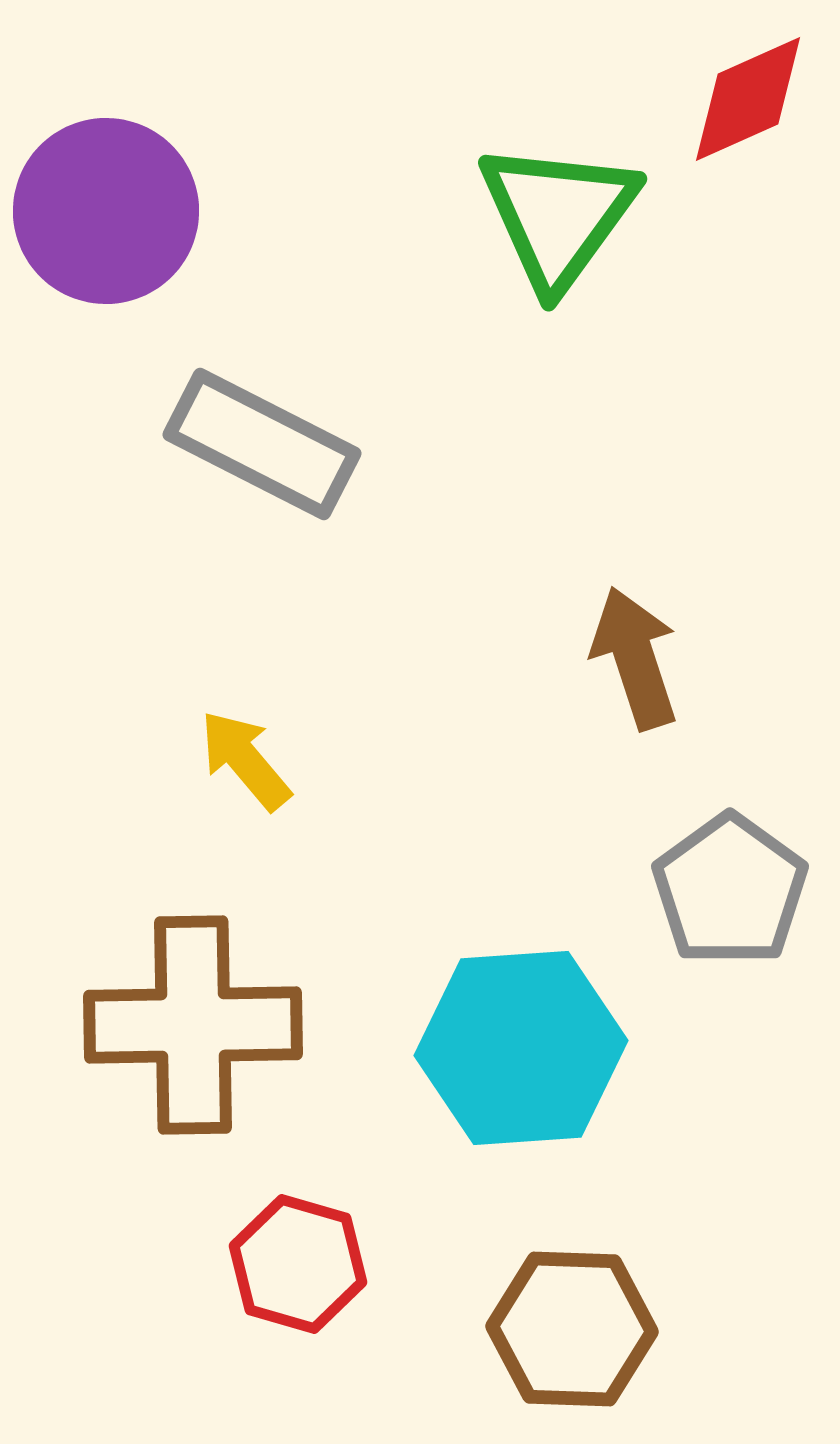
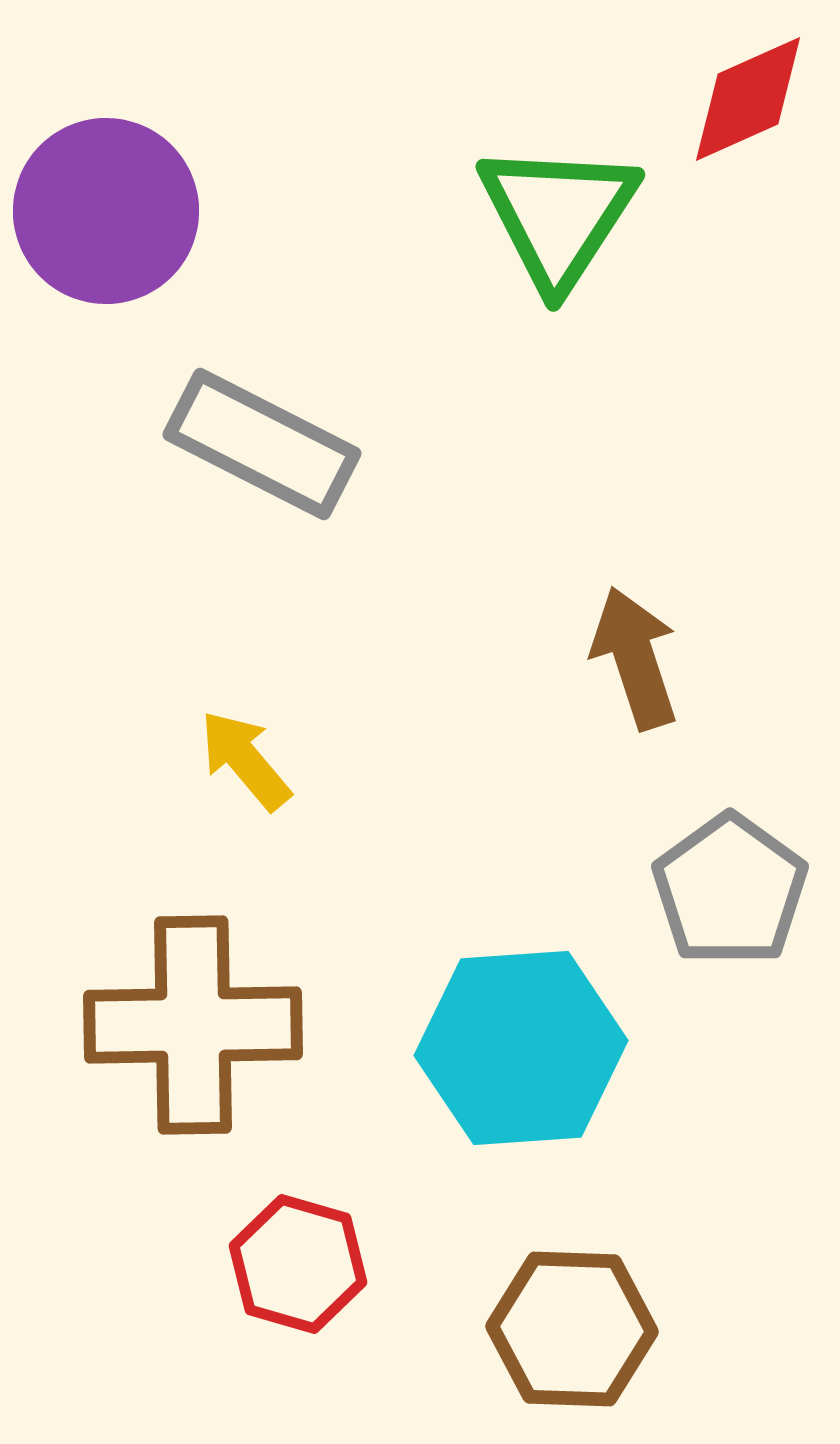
green triangle: rotated 3 degrees counterclockwise
